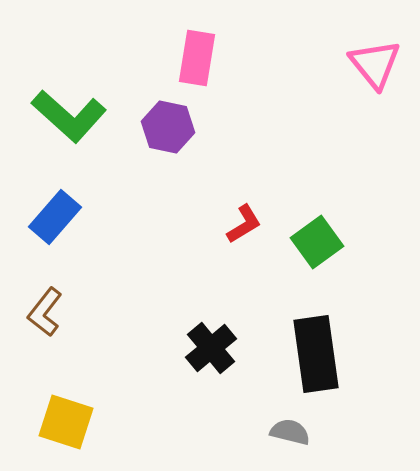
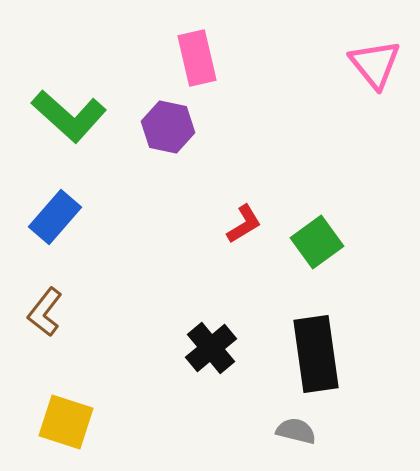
pink rectangle: rotated 22 degrees counterclockwise
gray semicircle: moved 6 px right, 1 px up
